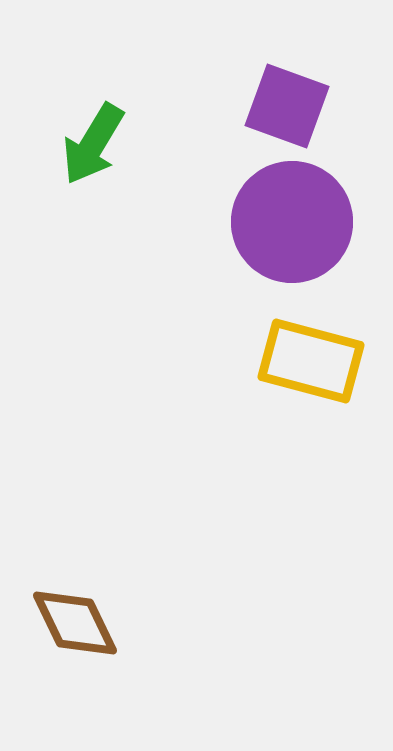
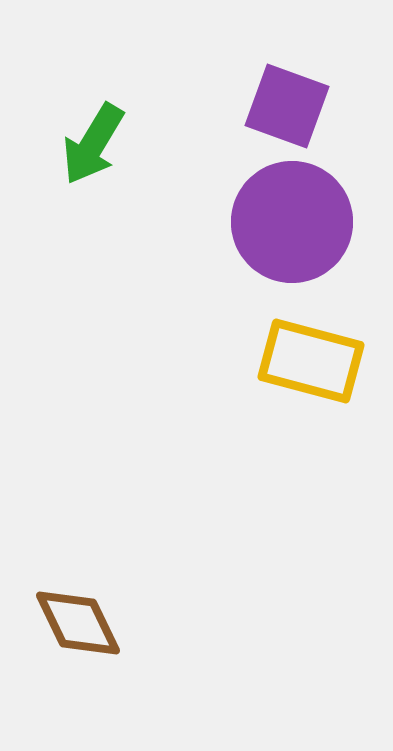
brown diamond: moved 3 px right
